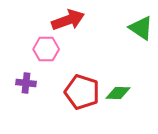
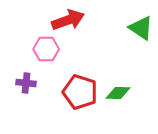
red pentagon: moved 2 px left
